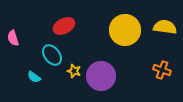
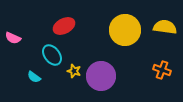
pink semicircle: rotated 49 degrees counterclockwise
